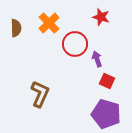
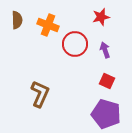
red star: rotated 30 degrees counterclockwise
orange cross: moved 1 px left, 2 px down; rotated 25 degrees counterclockwise
brown semicircle: moved 1 px right, 8 px up
purple arrow: moved 8 px right, 9 px up
